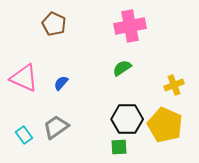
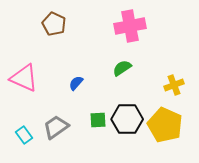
blue semicircle: moved 15 px right
green square: moved 21 px left, 27 px up
